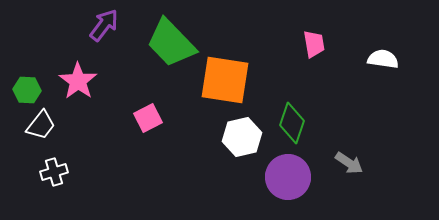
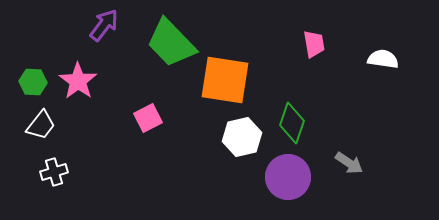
green hexagon: moved 6 px right, 8 px up
